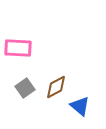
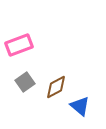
pink rectangle: moved 1 px right, 3 px up; rotated 24 degrees counterclockwise
gray square: moved 6 px up
